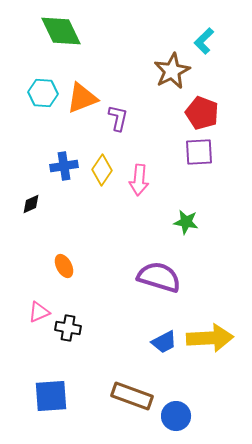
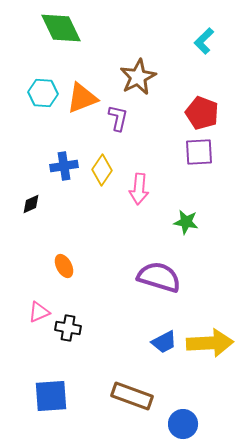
green diamond: moved 3 px up
brown star: moved 34 px left, 6 px down
pink arrow: moved 9 px down
yellow arrow: moved 5 px down
blue circle: moved 7 px right, 8 px down
